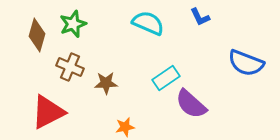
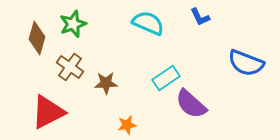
brown diamond: moved 3 px down
brown cross: rotated 12 degrees clockwise
orange star: moved 2 px right, 2 px up
